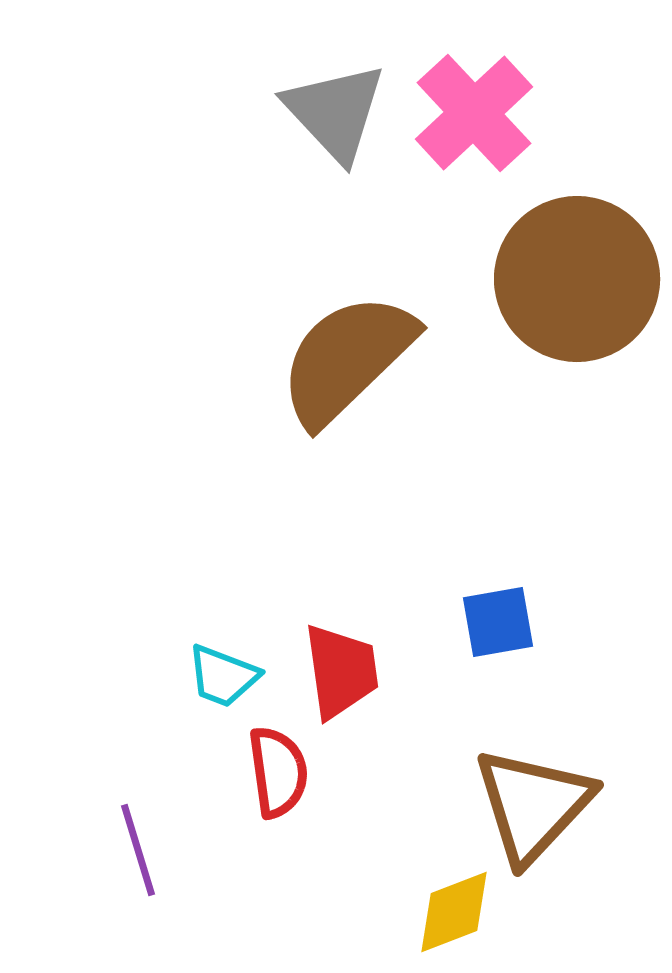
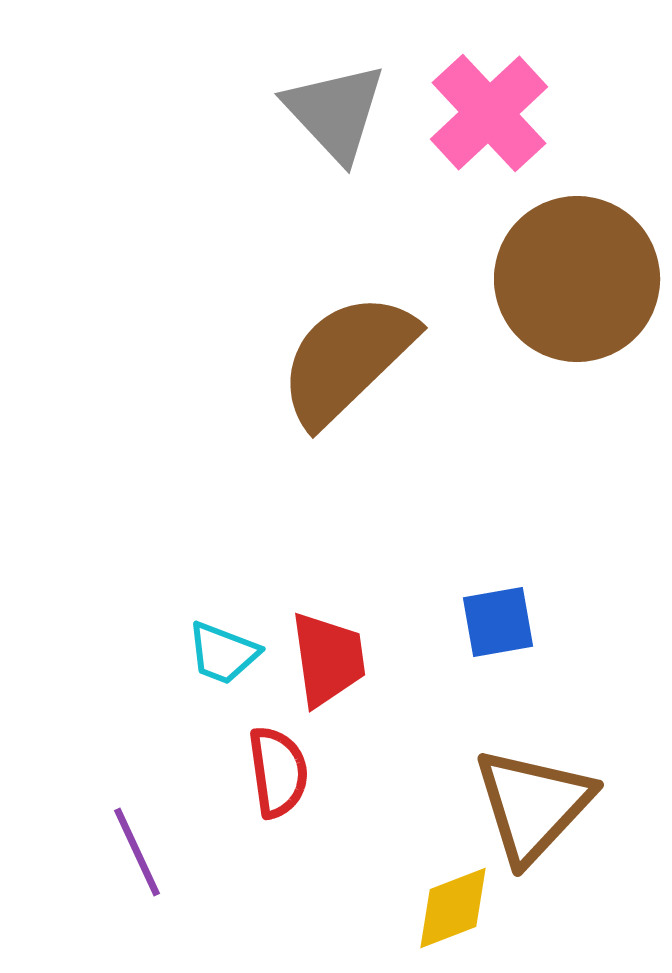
pink cross: moved 15 px right
red trapezoid: moved 13 px left, 12 px up
cyan trapezoid: moved 23 px up
purple line: moved 1 px left, 2 px down; rotated 8 degrees counterclockwise
yellow diamond: moved 1 px left, 4 px up
